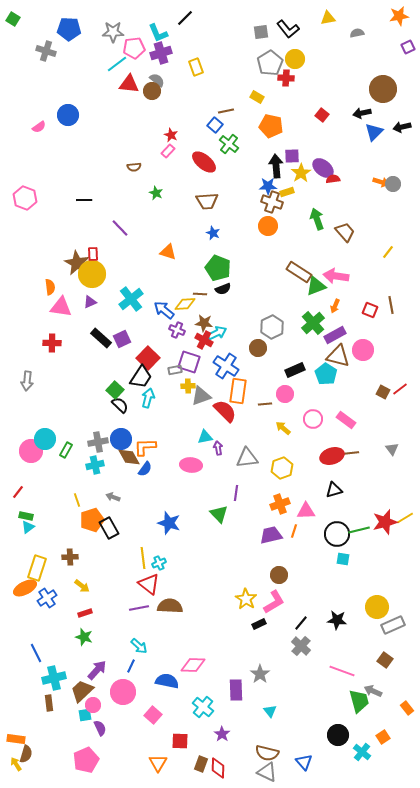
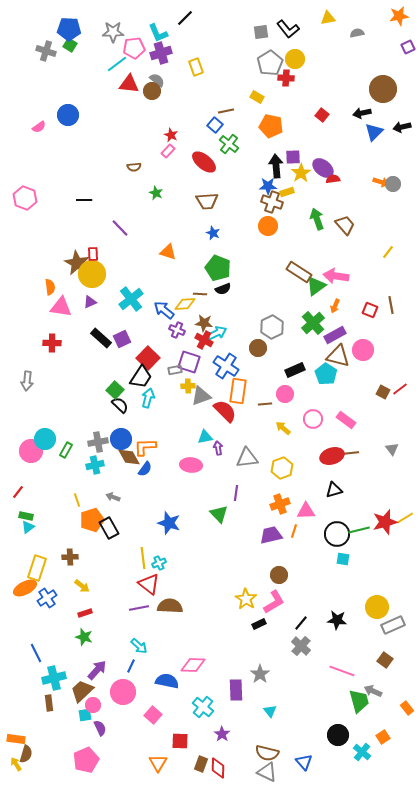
green square at (13, 19): moved 57 px right, 26 px down
purple square at (292, 156): moved 1 px right, 1 px down
brown trapezoid at (345, 232): moved 7 px up
green triangle at (316, 286): rotated 15 degrees counterclockwise
